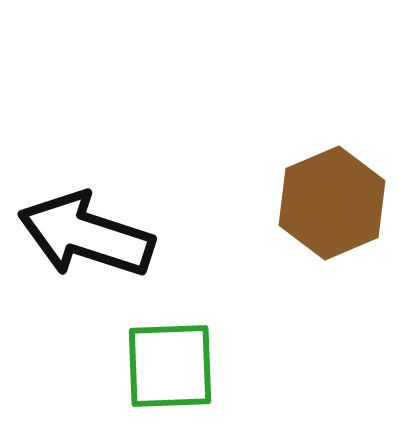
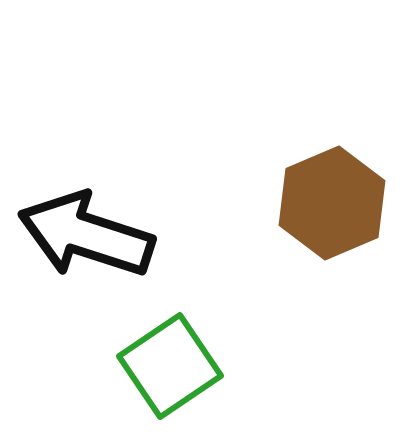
green square: rotated 32 degrees counterclockwise
